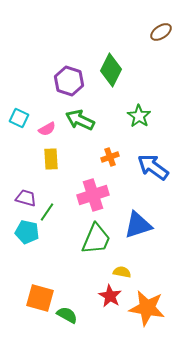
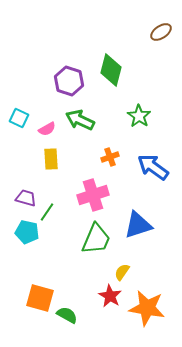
green diamond: rotated 12 degrees counterclockwise
yellow semicircle: rotated 66 degrees counterclockwise
